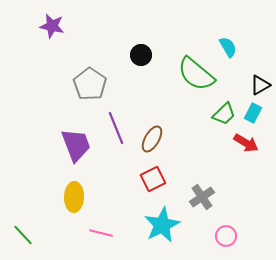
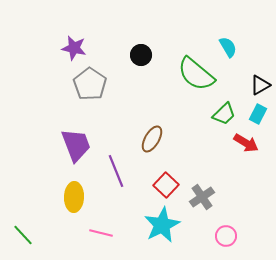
purple star: moved 22 px right, 22 px down
cyan rectangle: moved 5 px right, 1 px down
purple line: moved 43 px down
red square: moved 13 px right, 6 px down; rotated 20 degrees counterclockwise
